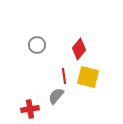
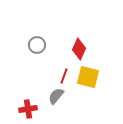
red diamond: rotated 15 degrees counterclockwise
red line: rotated 28 degrees clockwise
red cross: moved 2 px left
